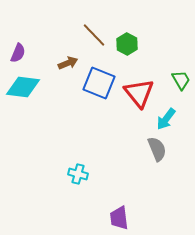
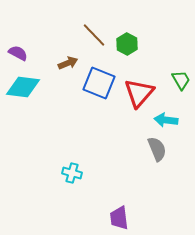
purple semicircle: rotated 84 degrees counterclockwise
red triangle: rotated 20 degrees clockwise
cyan arrow: moved 1 px down; rotated 60 degrees clockwise
cyan cross: moved 6 px left, 1 px up
